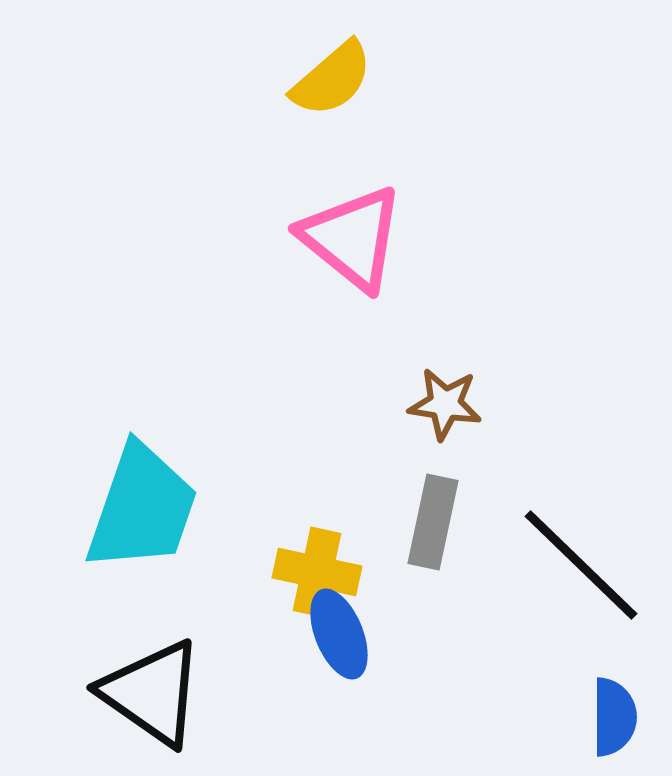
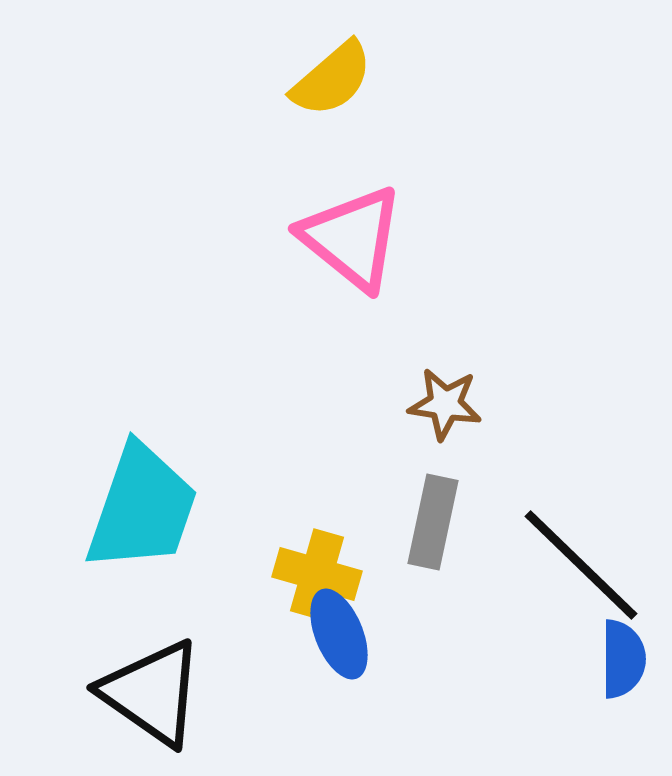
yellow cross: moved 2 px down; rotated 4 degrees clockwise
blue semicircle: moved 9 px right, 58 px up
